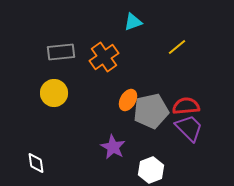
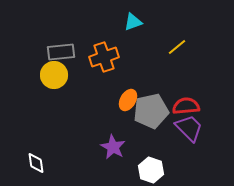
orange cross: rotated 16 degrees clockwise
yellow circle: moved 18 px up
white hexagon: rotated 20 degrees counterclockwise
